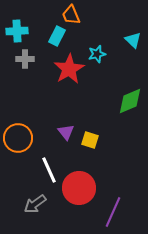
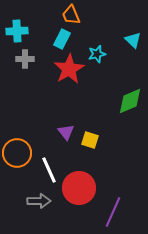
cyan rectangle: moved 5 px right, 3 px down
orange circle: moved 1 px left, 15 px down
gray arrow: moved 4 px right, 3 px up; rotated 145 degrees counterclockwise
